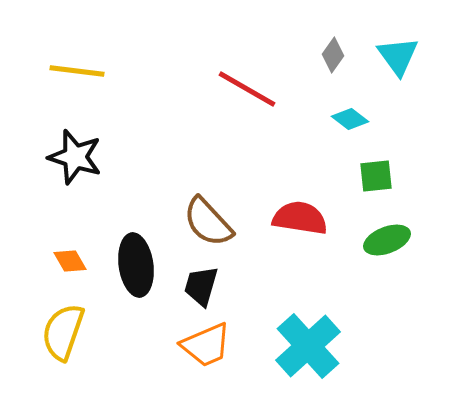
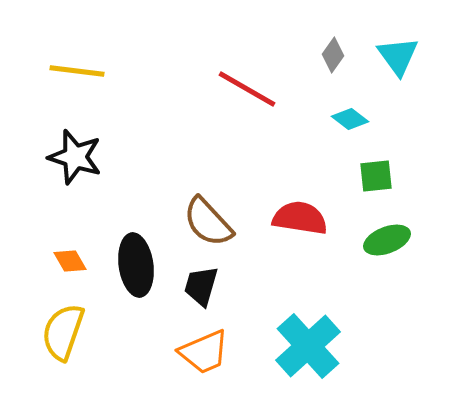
orange trapezoid: moved 2 px left, 7 px down
